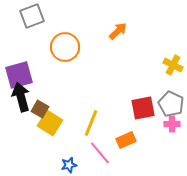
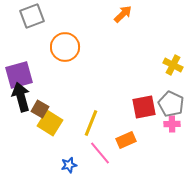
orange arrow: moved 5 px right, 17 px up
red square: moved 1 px right, 1 px up
